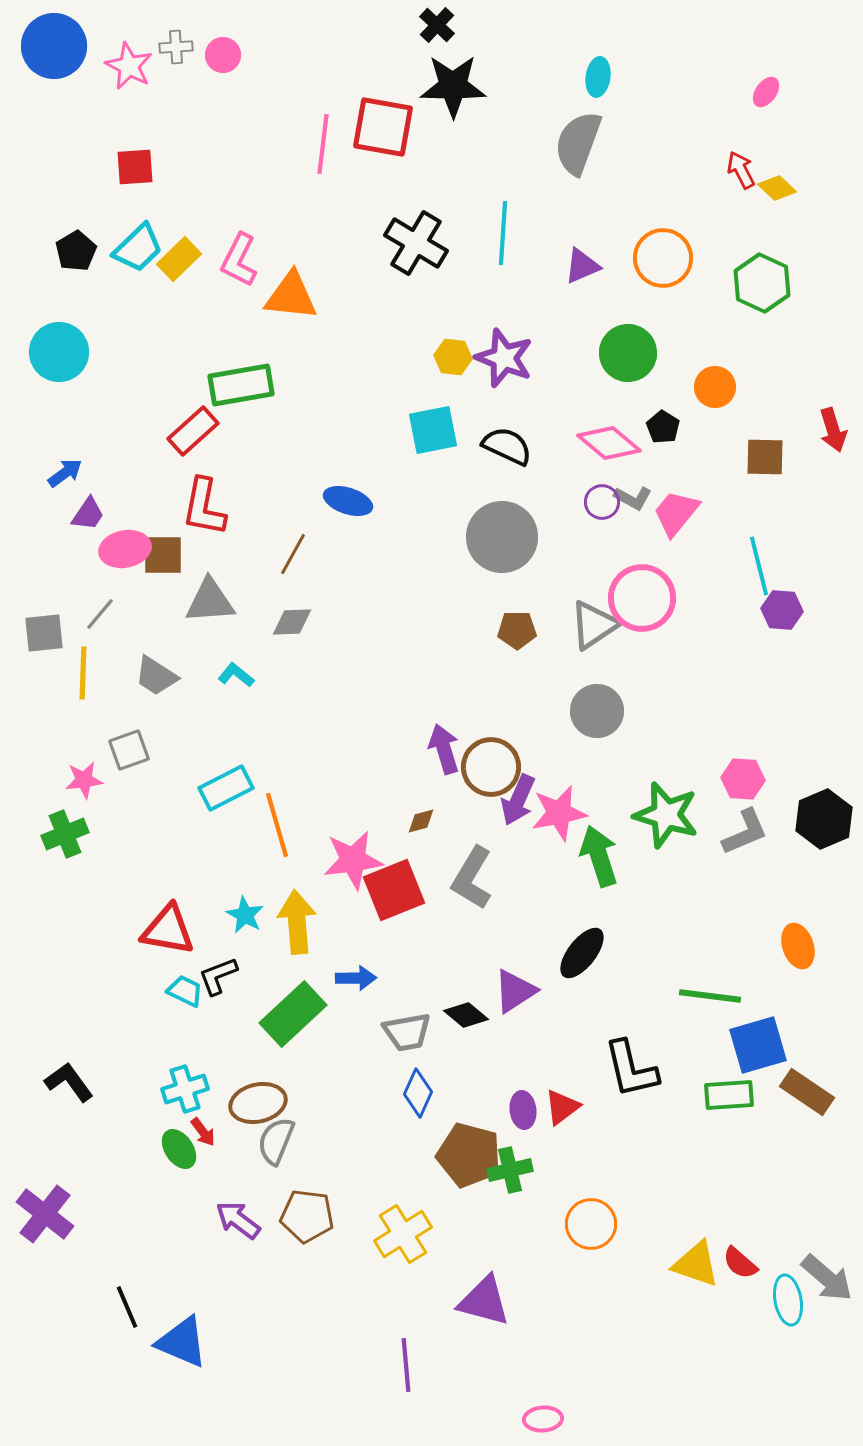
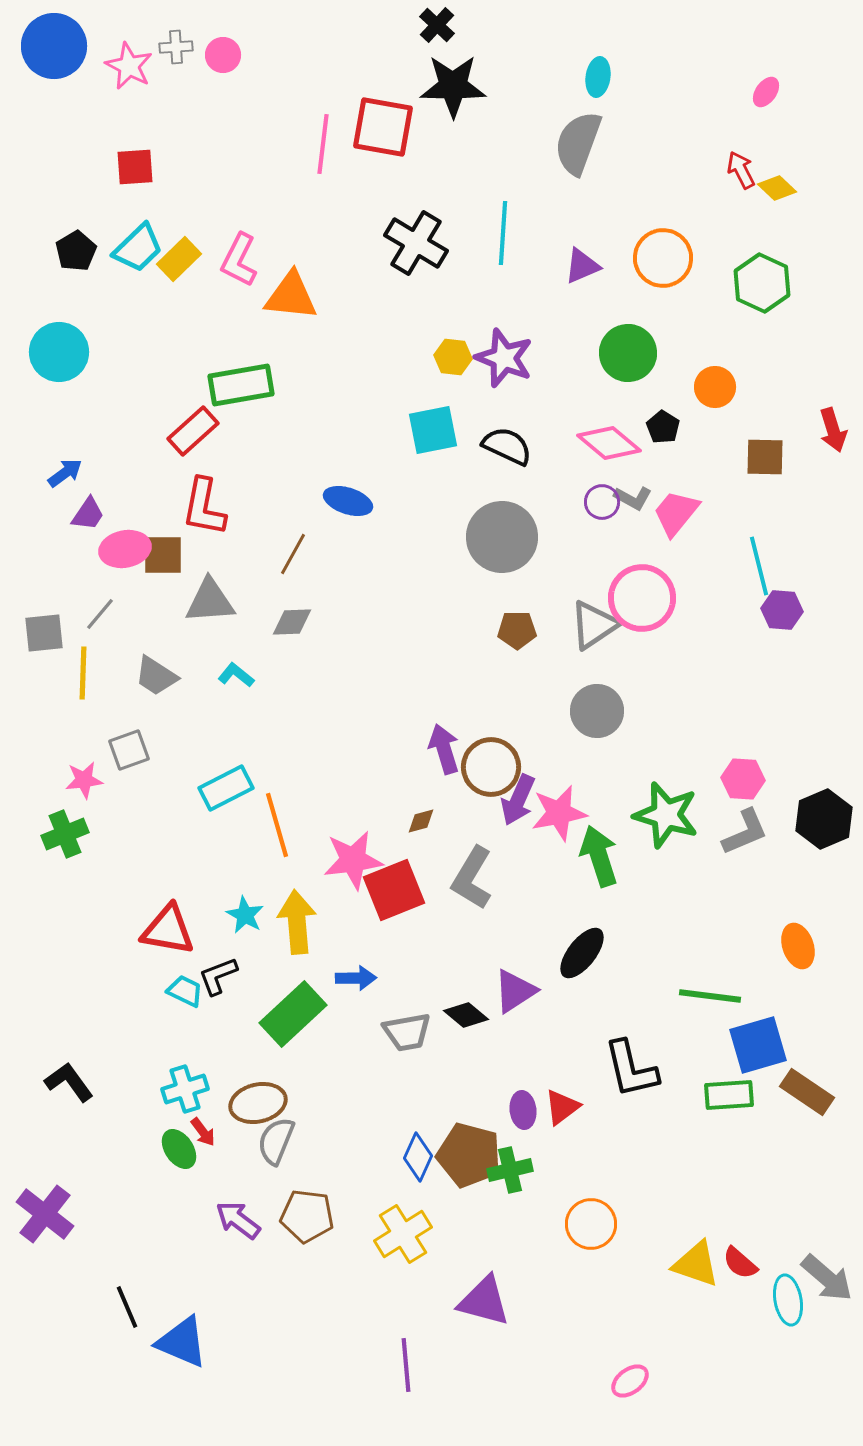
blue diamond at (418, 1093): moved 64 px down
pink ellipse at (543, 1419): moved 87 px right, 38 px up; rotated 33 degrees counterclockwise
